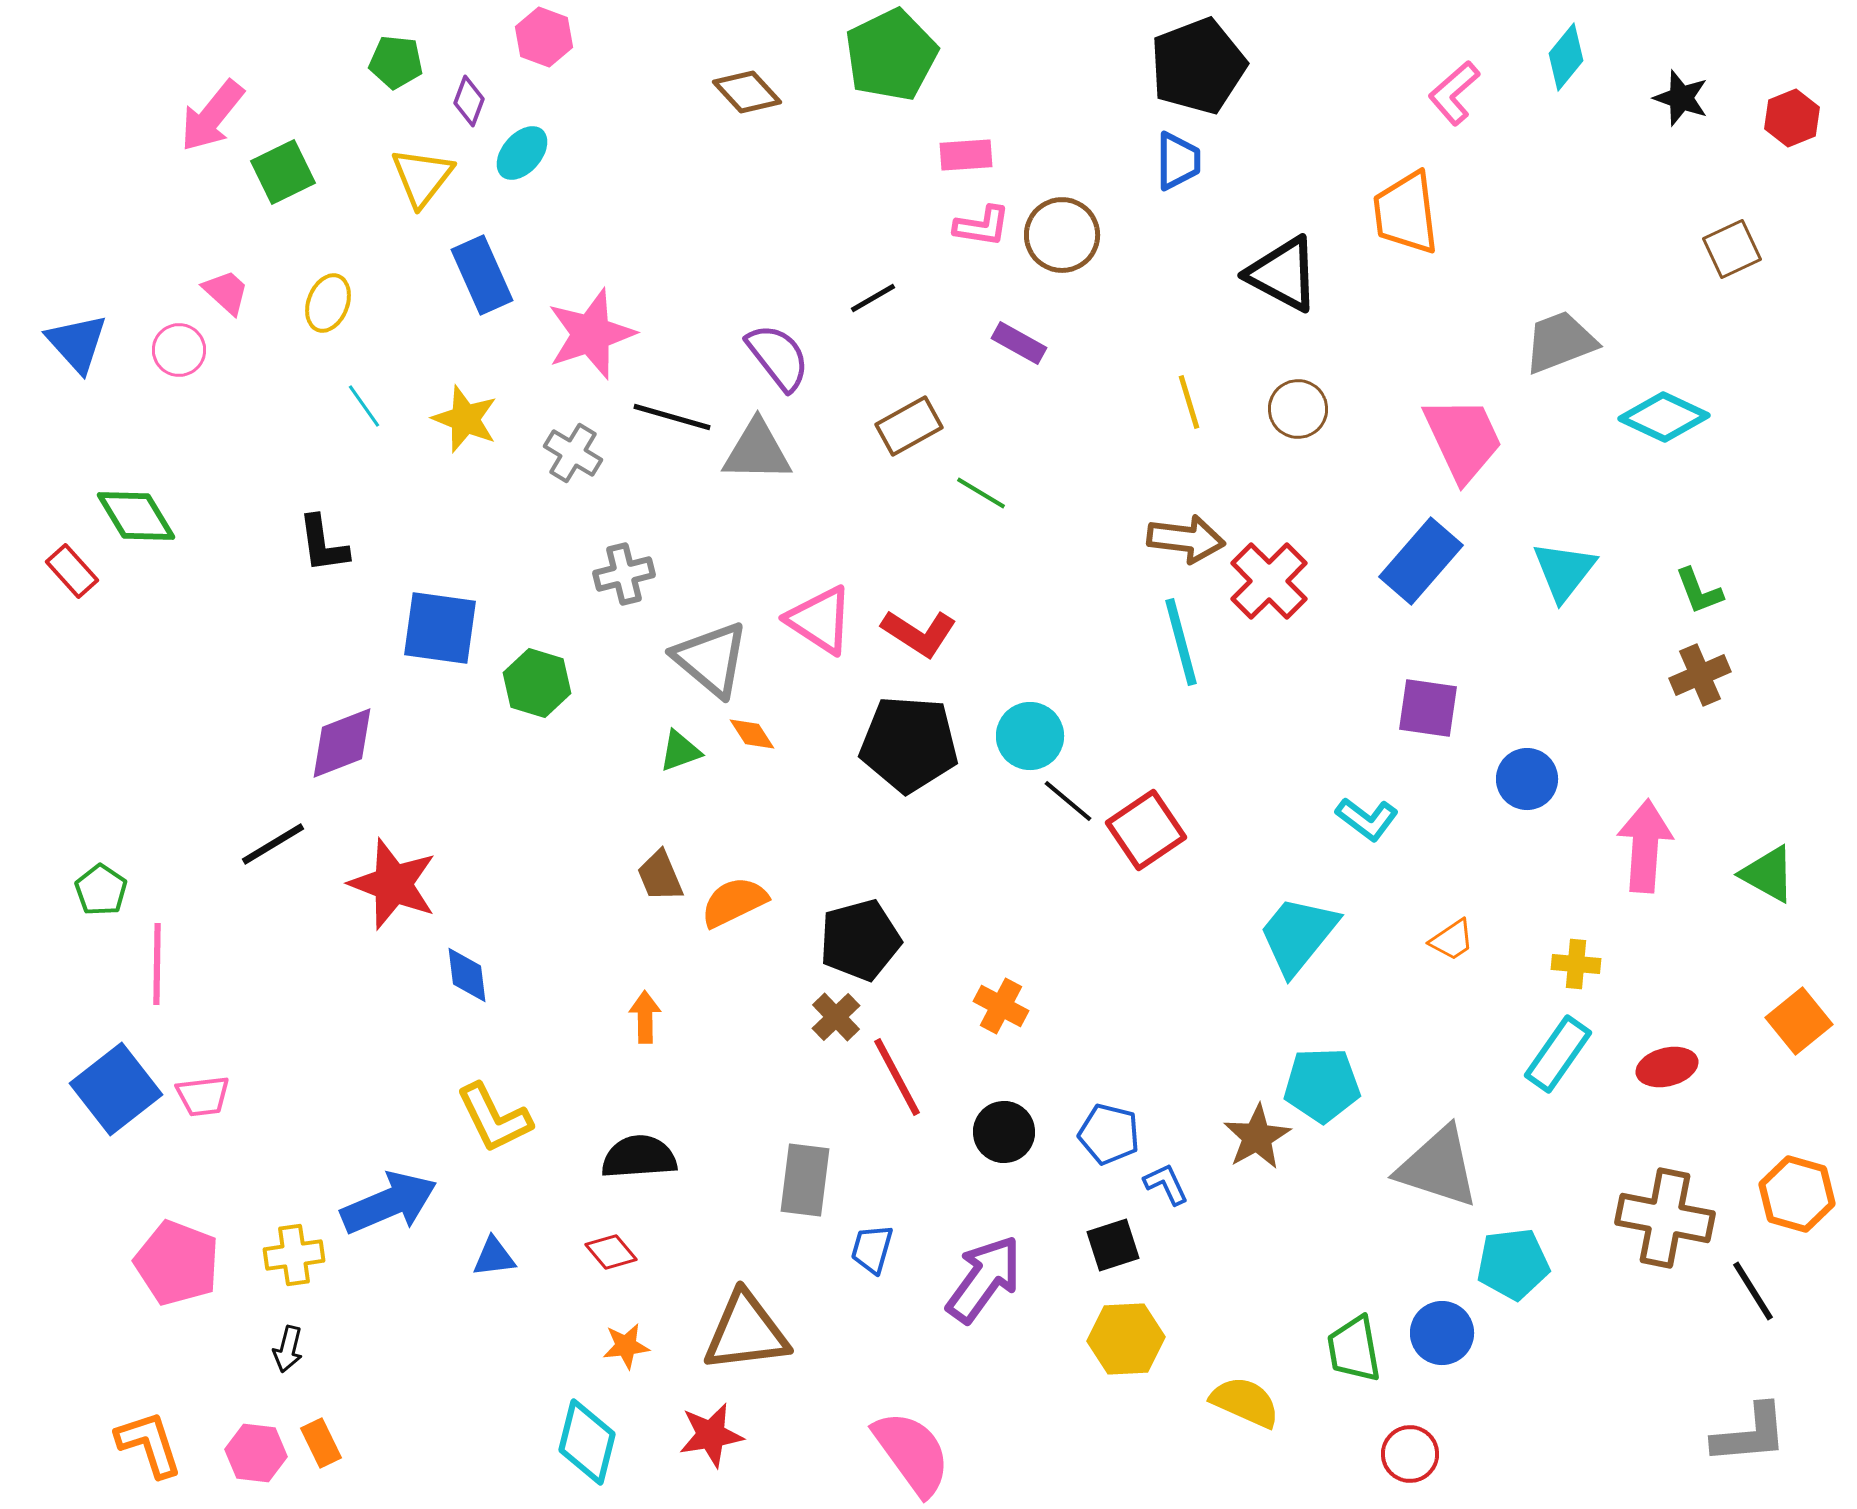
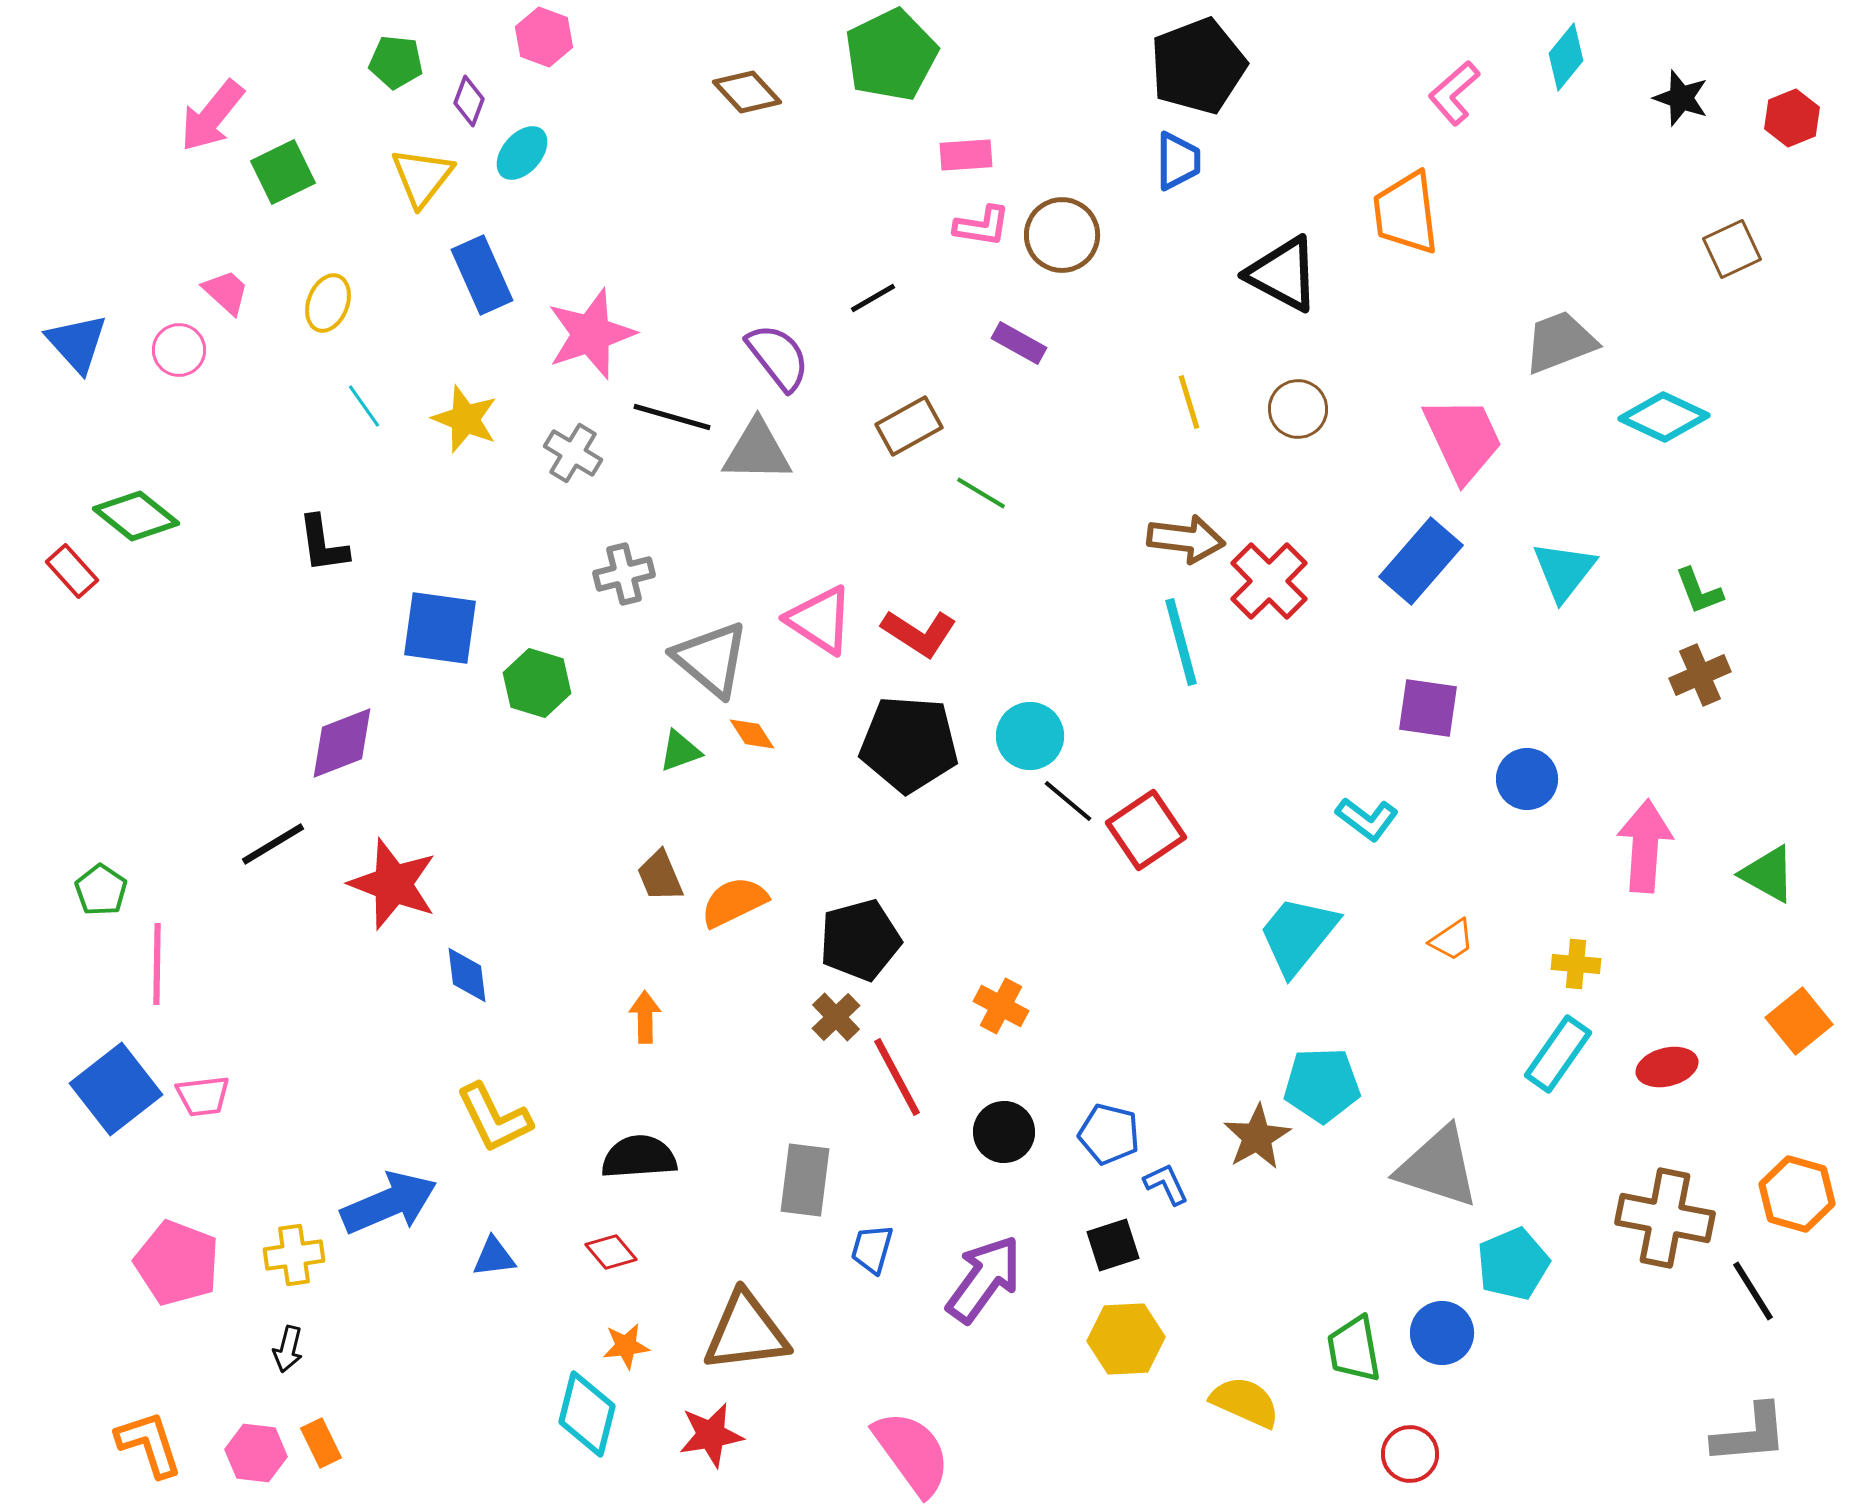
green diamond at (136, 516): rotated 20 degrees counterclockwise
cyan pentagon at (1513, 1264): rotated 16 degrees counterclockwise
cyan diamond at (587, 1442): moved 28 px up
